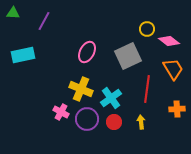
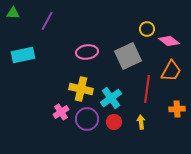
purple line: moved 3 px right
pink ellipse: rotated 55 degrees clockwise
orange trapezoid: moved 2 px left, 2 px down; rotated 60 degrees clockwise
yellow cross: rotated 10 degrees counterclockwise
pink cross: rotated 28 degrees clockwise
